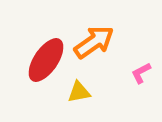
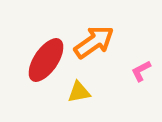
pink L-shape: moved 2 px up
